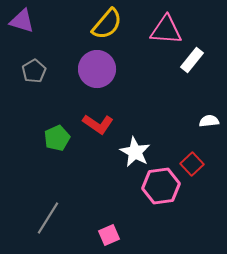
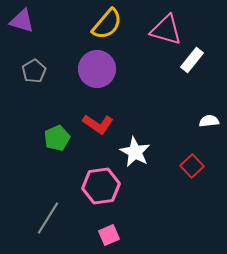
pink triangle: rotated 12 degrees clockwise
red square: moved 2 px down
pink hexagon: moved 60 px left
